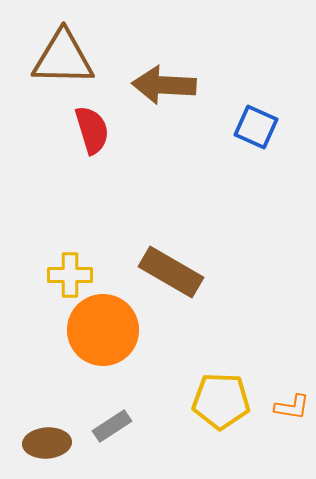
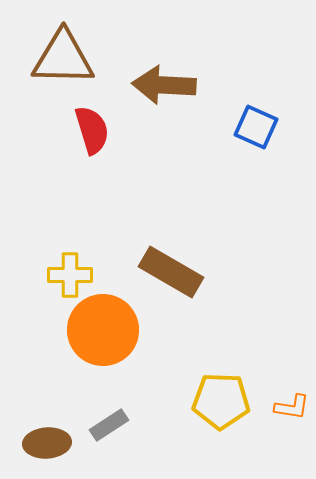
gray rectangle: moved 3 px left, 1 px up
